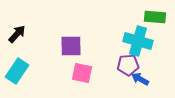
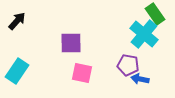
green rectangle: moved 3 px up; rotated 50 degrees clockwise
black arrow: moved 13 px up
cyan cross: moved 6 px right, 7 px up; rotated 24 degrees clockwise
purple square: moved 3 px up
purple pentagon: rotated 15 degrees clockwise
blue arrow: rotated 18 degrees counterclockwise
